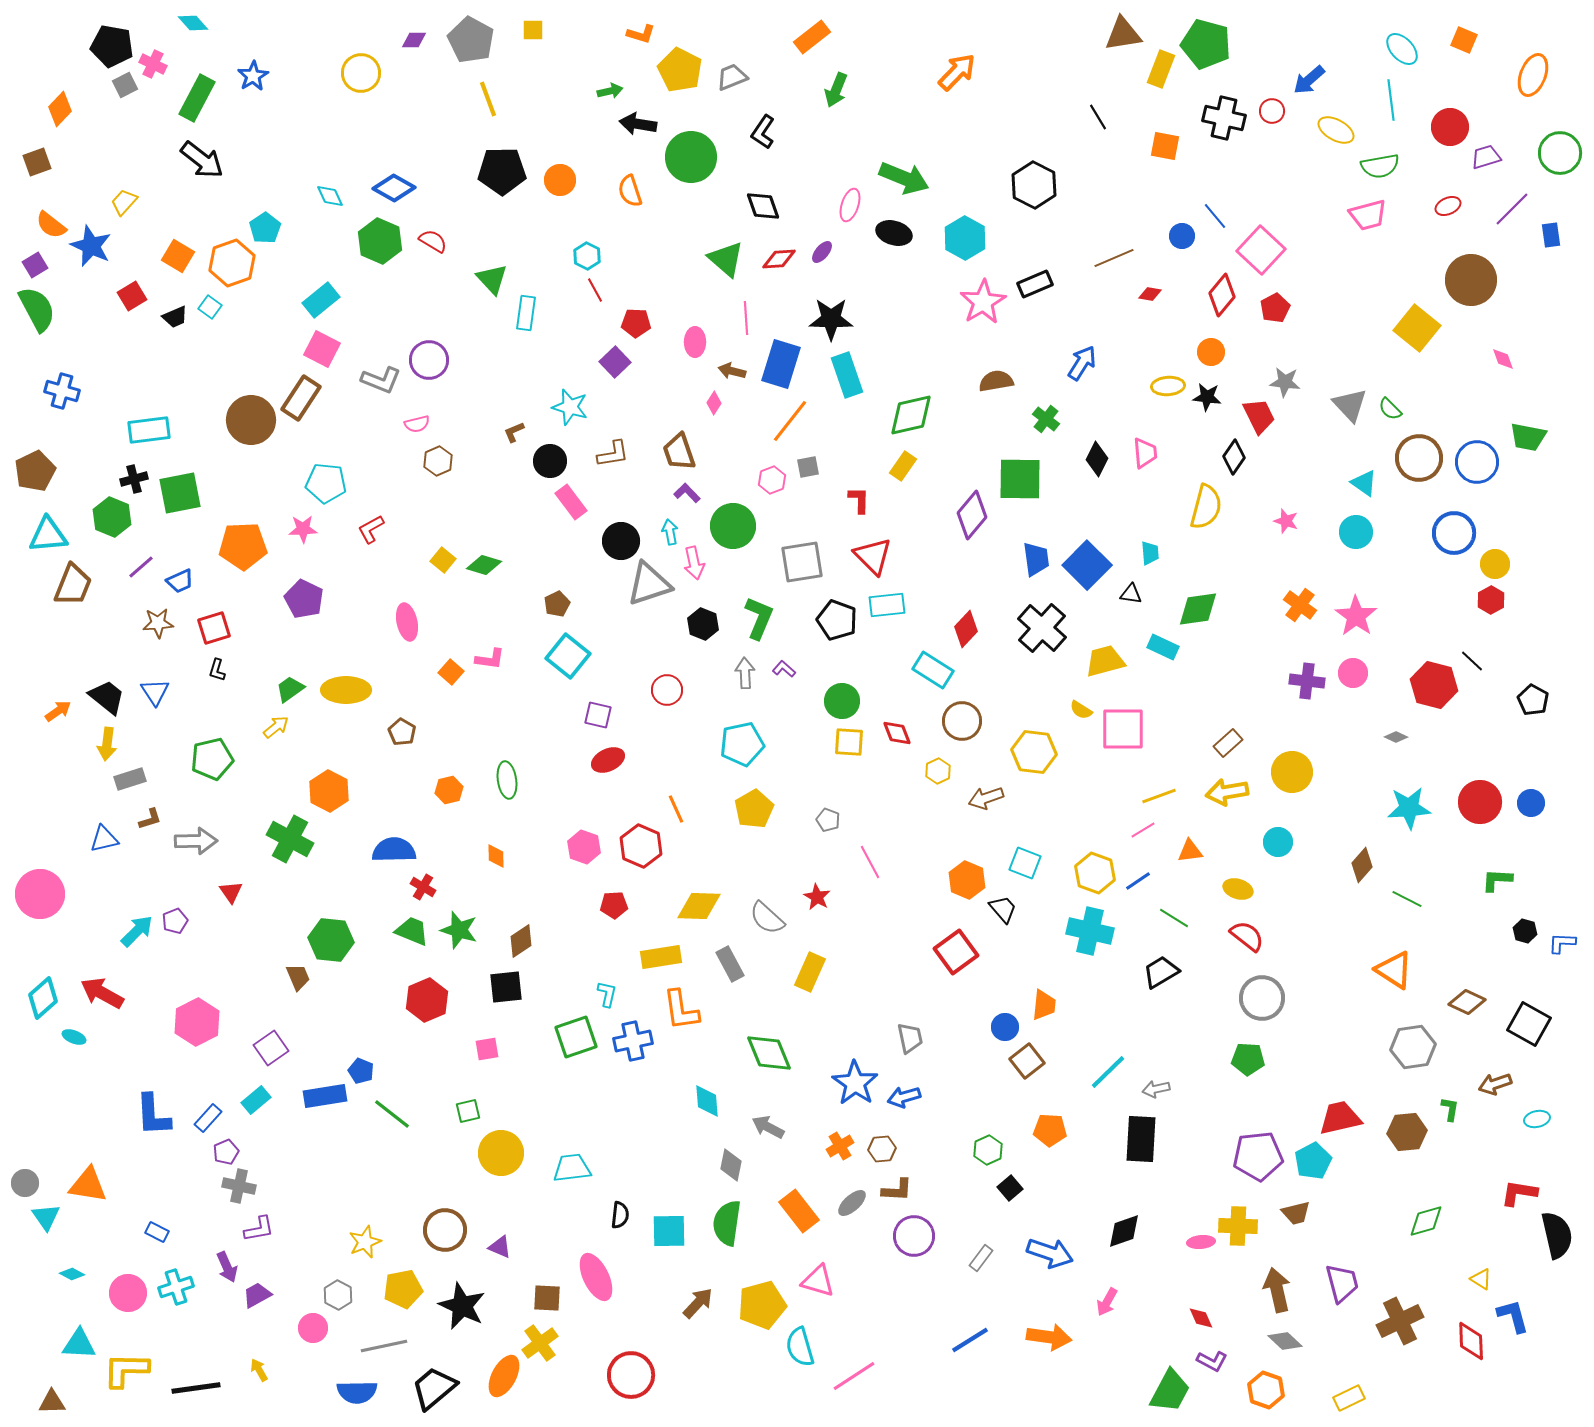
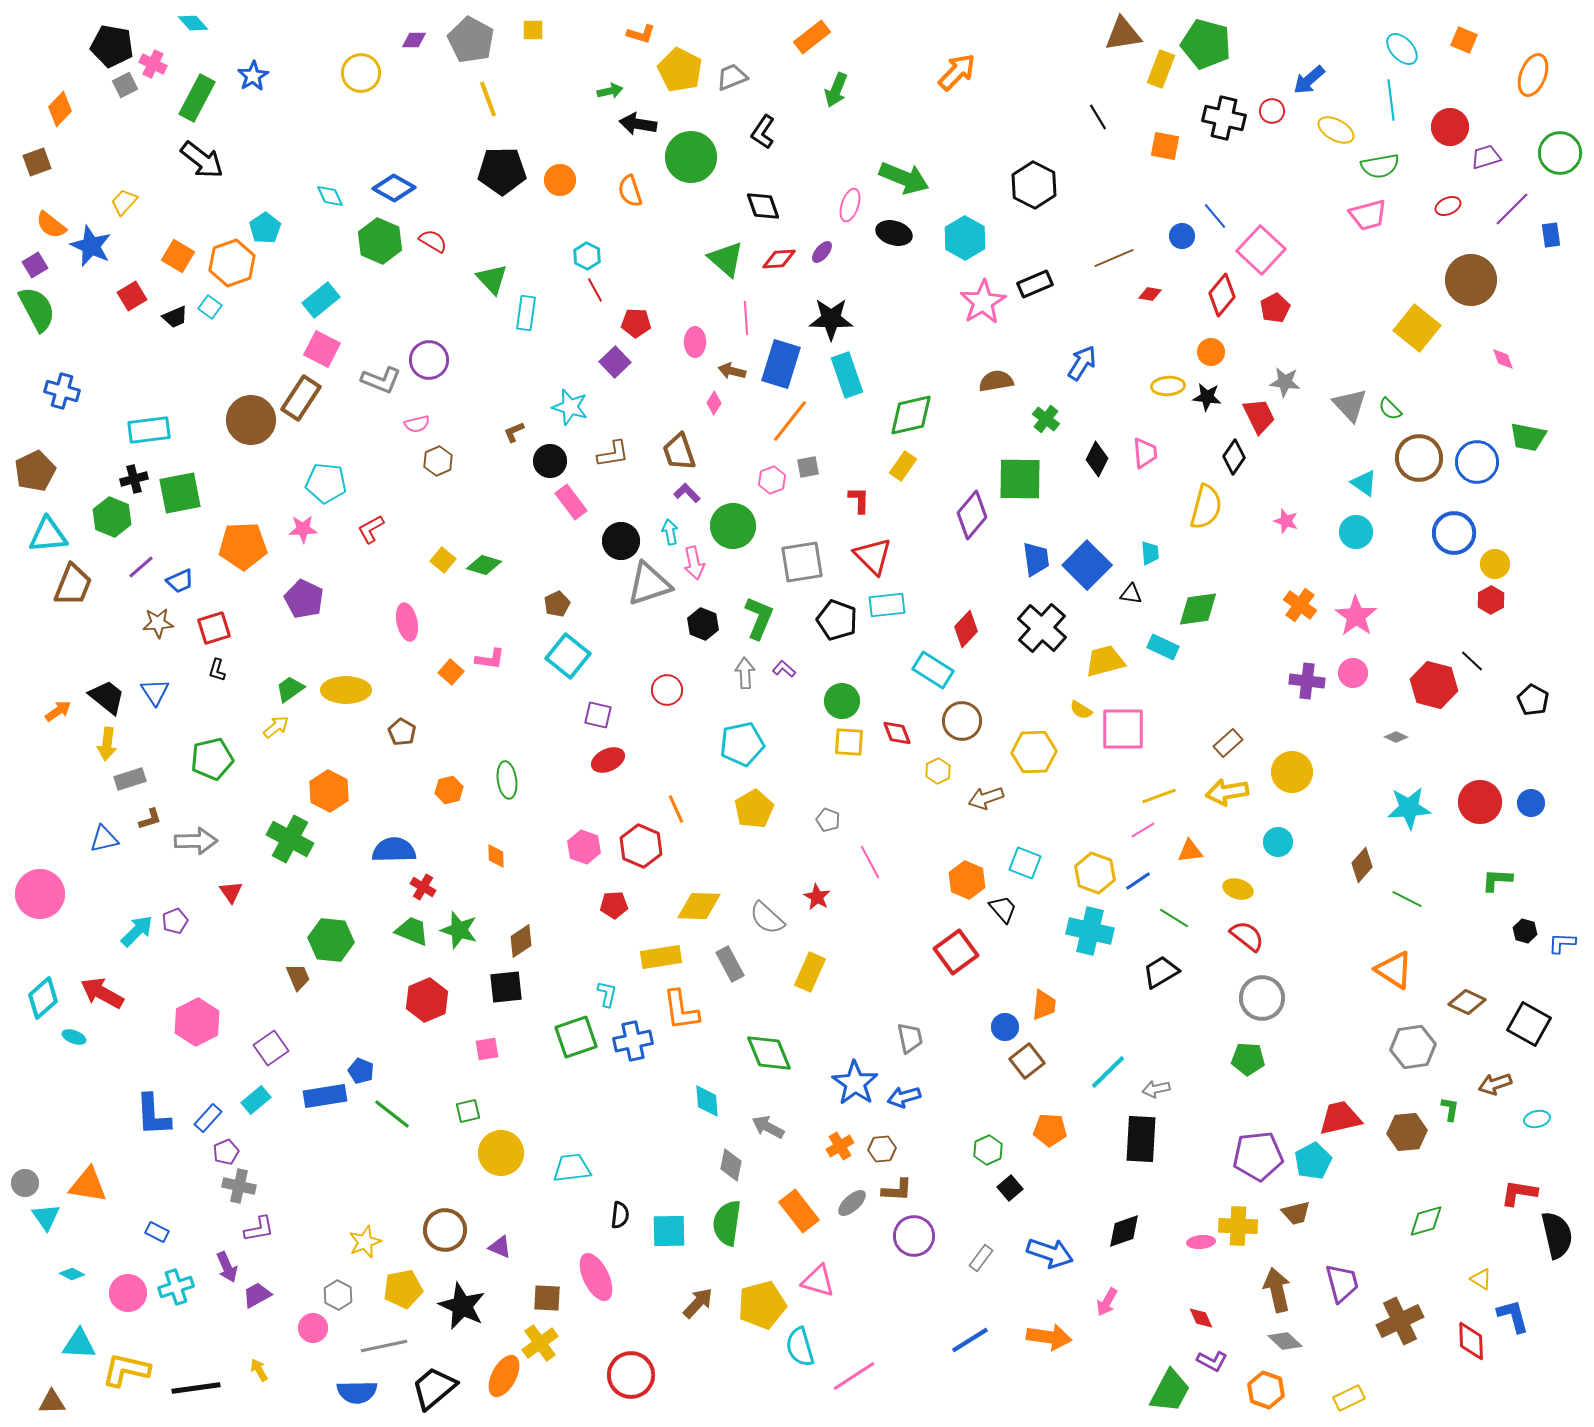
yellow hexagon at (1034, 752): rotated 9 degrees counterclockwise
yellow L-shape at (126, 1370): rotated 12 degrees clockwise
